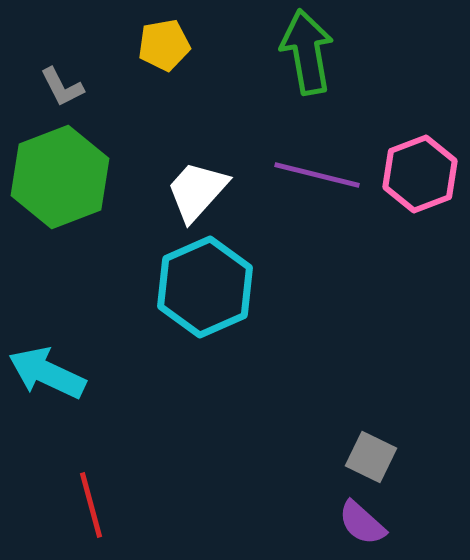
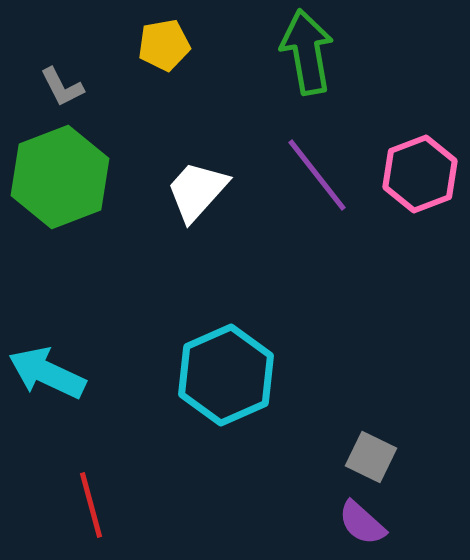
purple line: rotated 38 degrees clockwise
cyan hexagon: moved 21 px right, 88 px down
